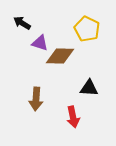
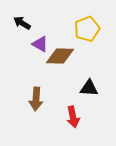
yellow pentagon: rotated 25 degrees clockwise
purple triangle: moved 1 px down; rotated 12 degrees clockwise
